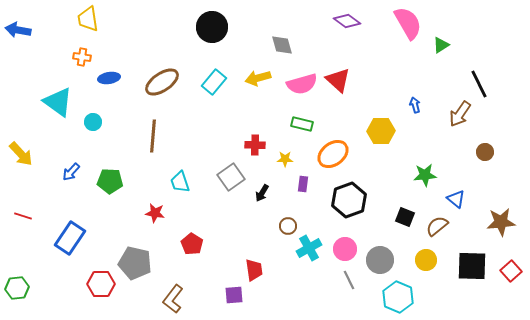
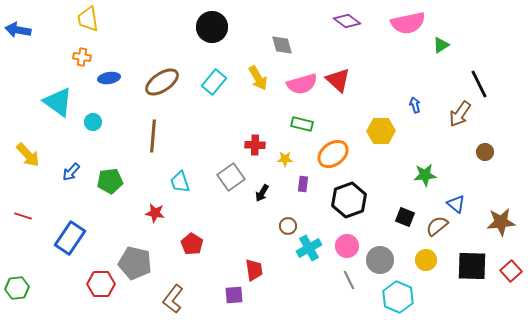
pink semicircle at (408, 23): rotated 108 degrees clockwise
yellow arrow at (258, 78): rotated 105 degrees counterclockwise
yellow arrow at (21, 154): moved 7 px right, 1 px down
green pentagon at (110, 181): rotated 10 degrees counterclockwise
blue triangle at (456, 199): moved 5 px down
pink circle at (345, 249): moved 2 px right, 3 px up
